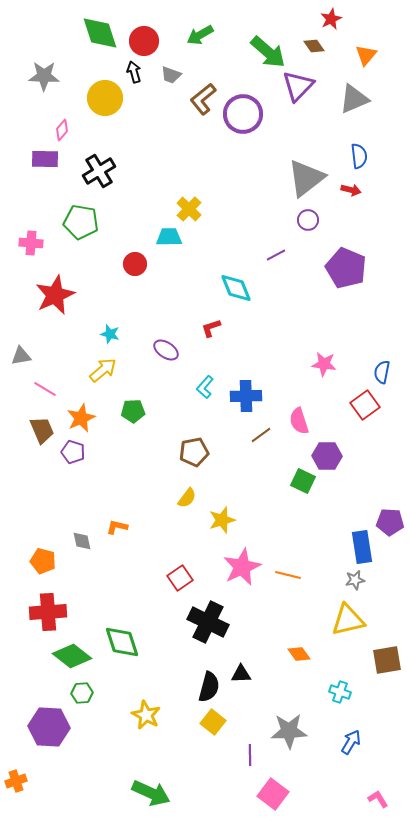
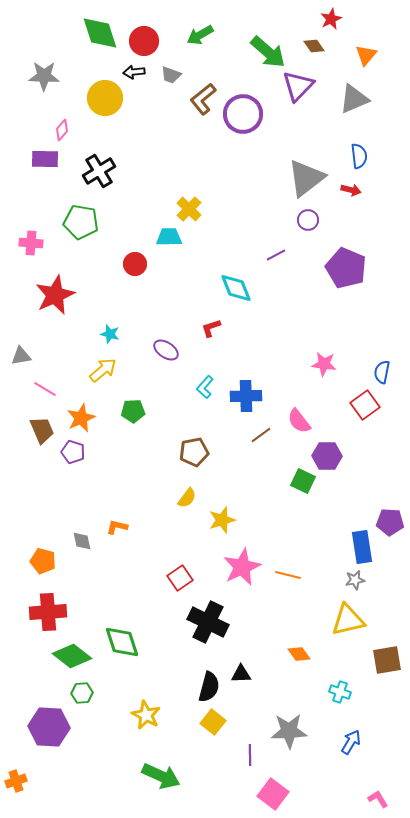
black arrow at (134, 72): rotated 80 degrees counterclockwise
pink semicircle at (299, 421): rotated 20 degrees counterclockwise
green arrow at (151, 793): moved 10 px right, 17 px up
